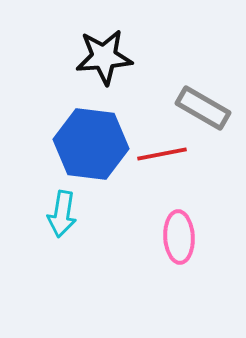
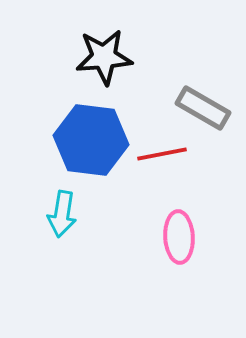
blue hexagon: moved 4 px up
